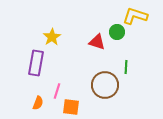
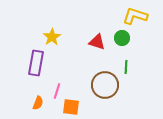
green circle: moved 5 px right, 6 px down
